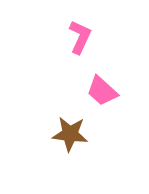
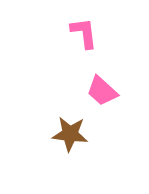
pink L-shape: moved 4 px right, 4 px up; rotated 32 degrees counterclockwise
